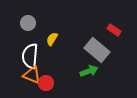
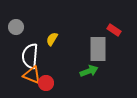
gray circle: moved 12 px left, 4 px down
gray rectangle: moved 1 px right, 1 px up; rotated 50 degrees clockwise
